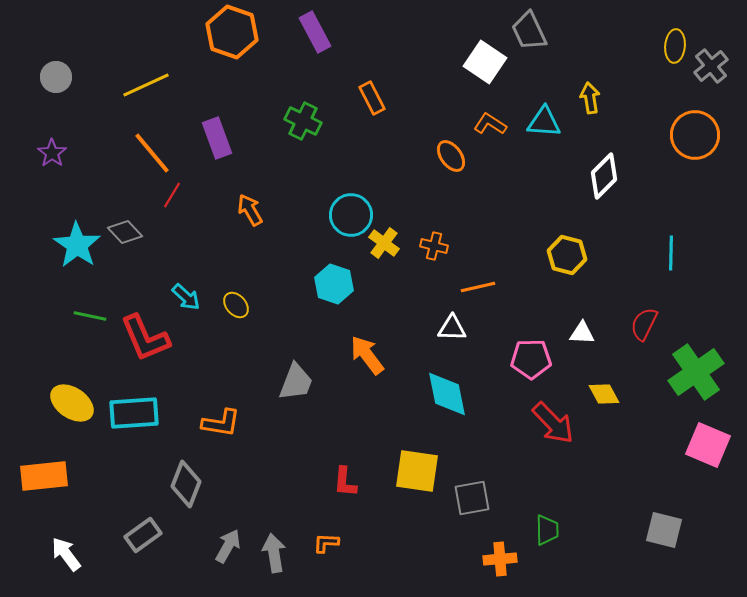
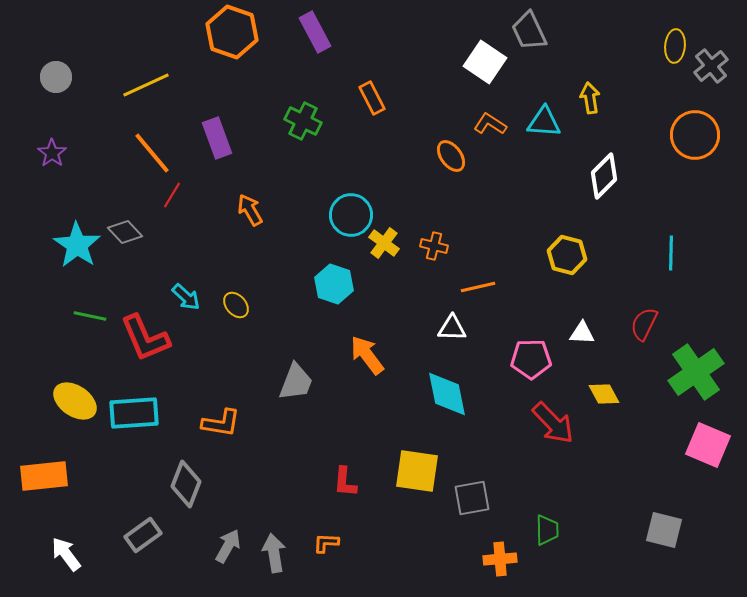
yellow ellipse at (72, 403): moved 3 px right, 2 px up
